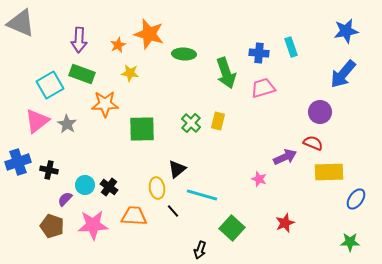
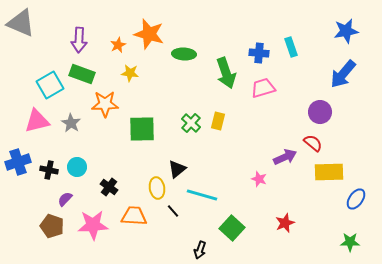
pink triangle at (37, 121): rotated 24 degrees clockwise
gray star at (67, 124): moved 4 px right, 1 px up
red semicircle at (313, 143): rotated 18 degrees clockwise
cyan circle at (85, 185): moved 8 px left, 18 px up
